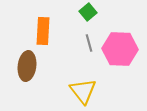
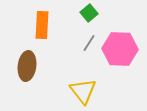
green square: moved 1 px right, 1 px down
orange rectangle: moved 1 px left, 6 px up
gray line: rotated 48 degrees clockwise
